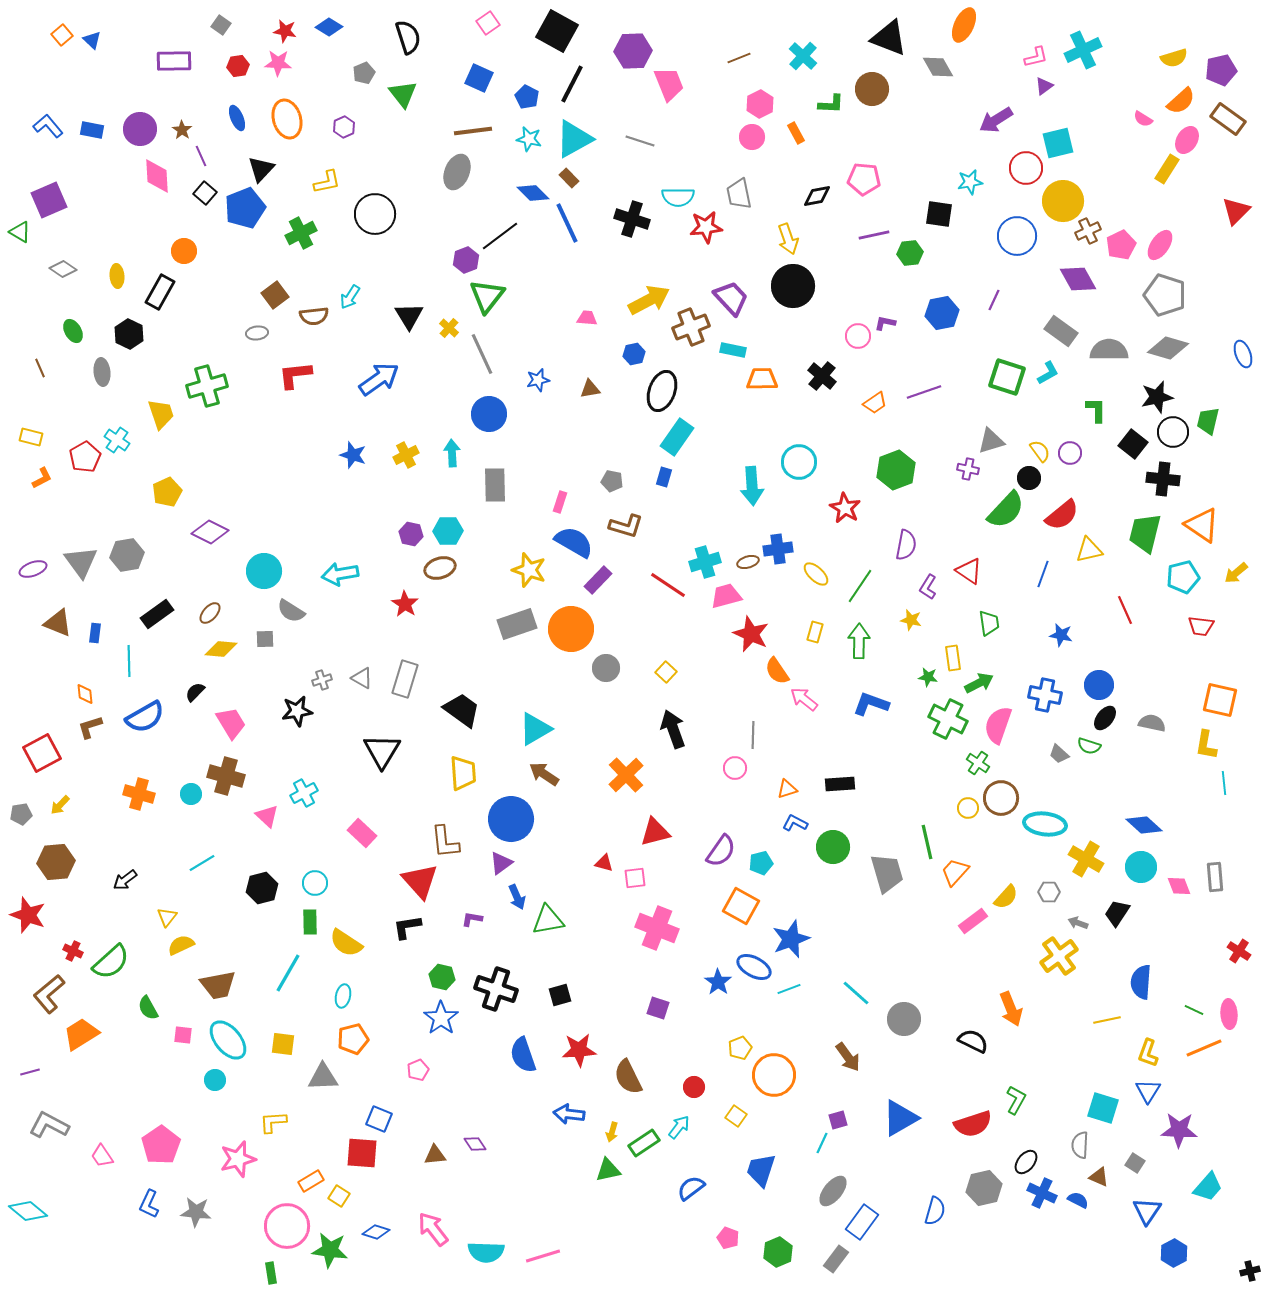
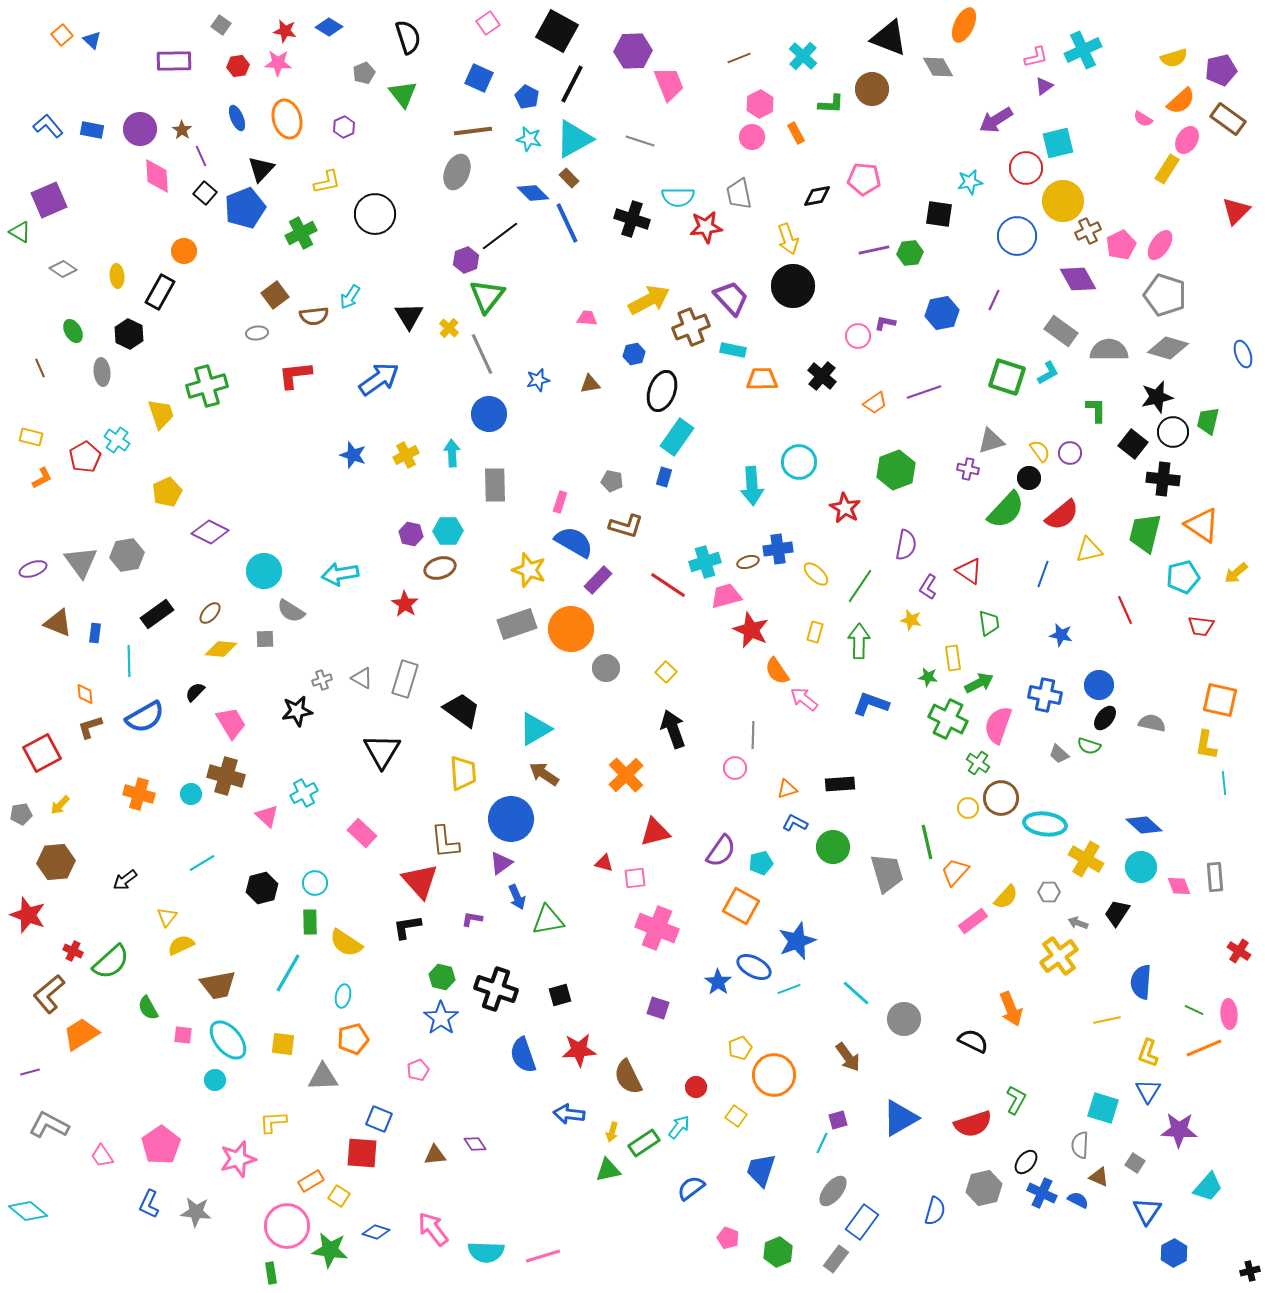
purple line at (874, 235): moved 15 px down
brown triangle at (590, 389): moved 5 px up
red star at (751, 634): moved 4 px up
blue star at (791, 939): moved 6 px right, 2 px down
red circle at (694, 1087): moved 2 px right
